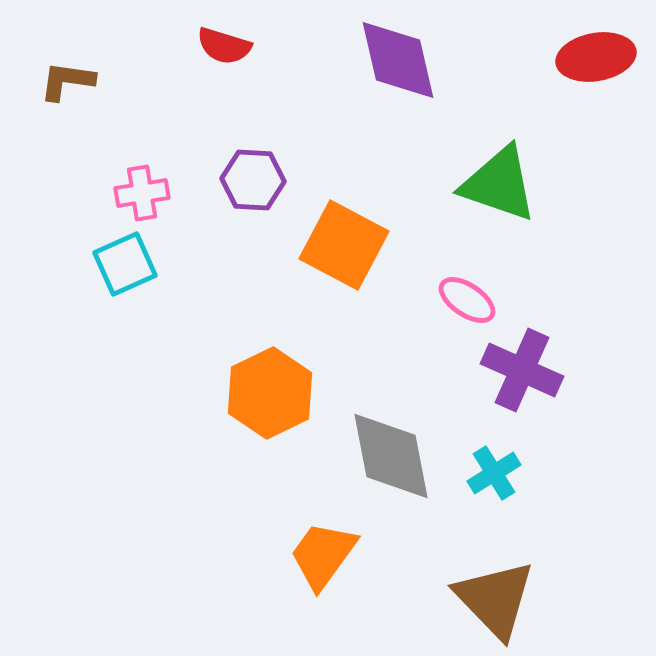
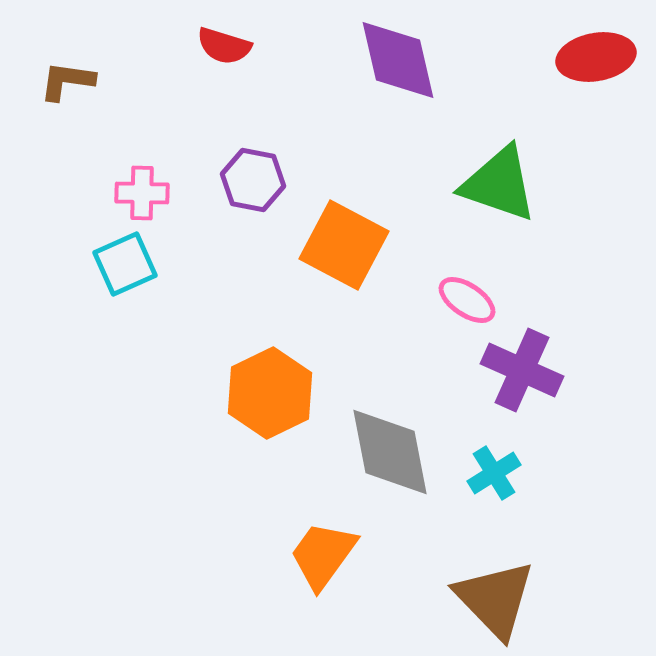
purple hexagon: rotated 8 degrees clockwise
pink cross: rotated 10 degrees clockwise
gray diamond: moved 1 px left, 4 px up
